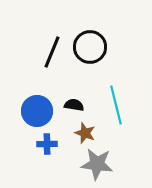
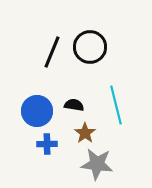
brown star: rotated 15 degrees clockwise
